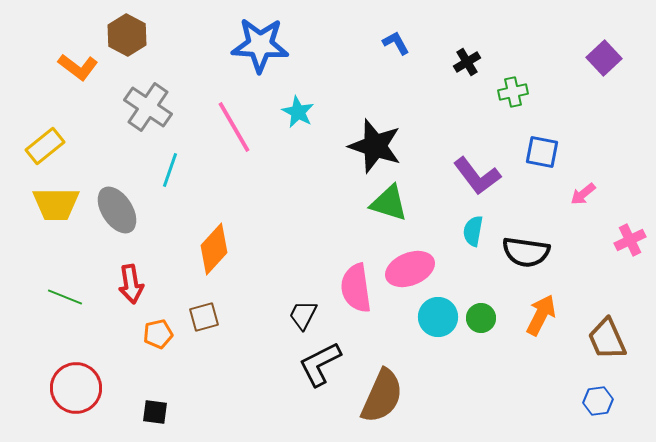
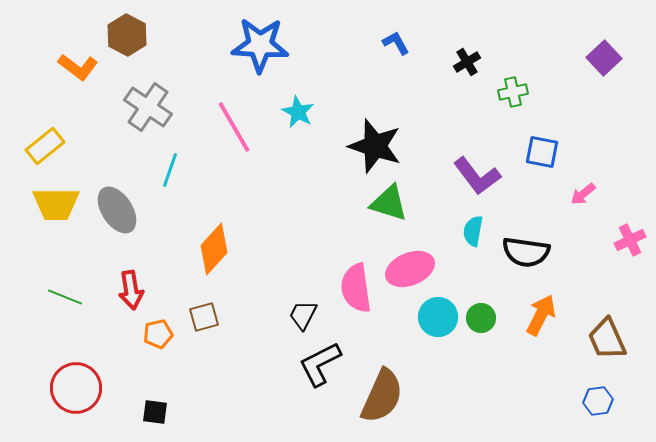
red arrow: moved 6 px down
